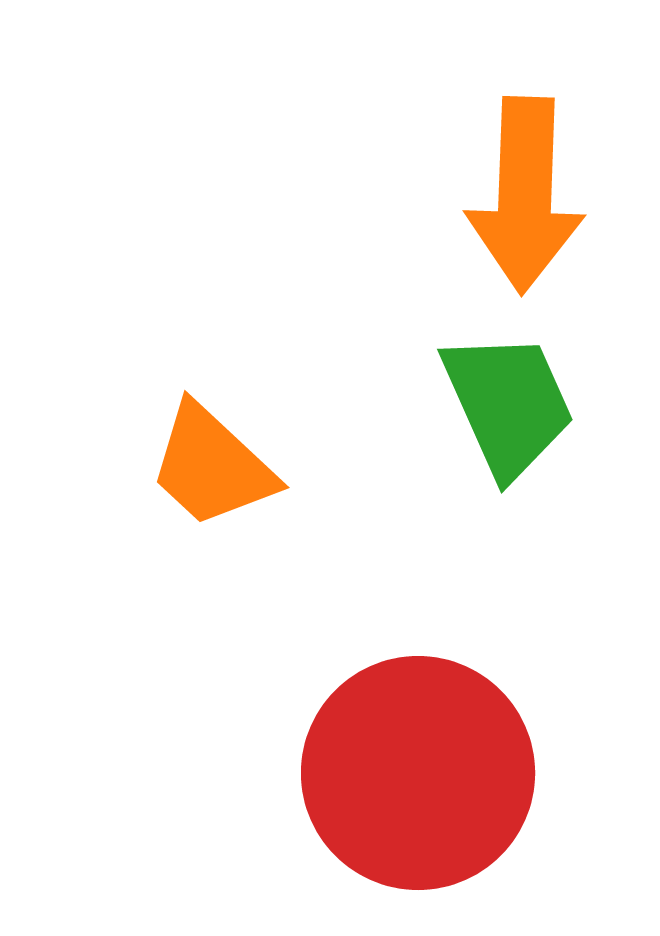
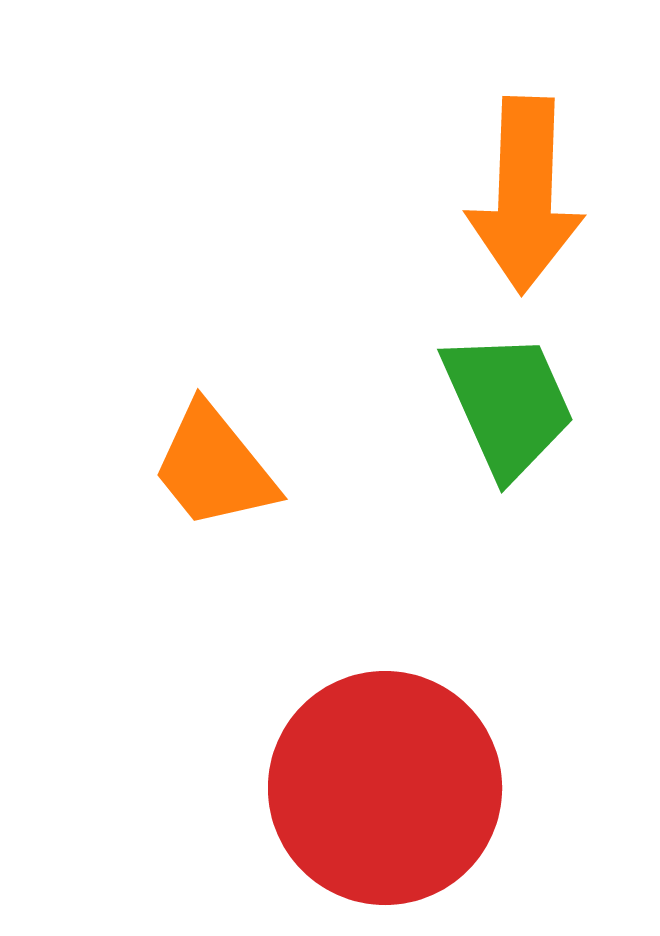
orange trapezoid: moved 2 px right, 1 px down; rotated 8 degrees clockwise
red circle: moved 33 px left, 15 px down
